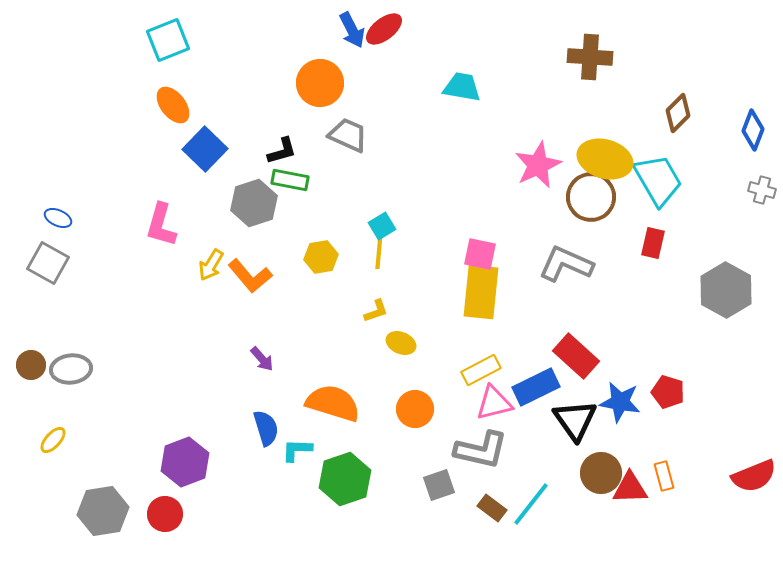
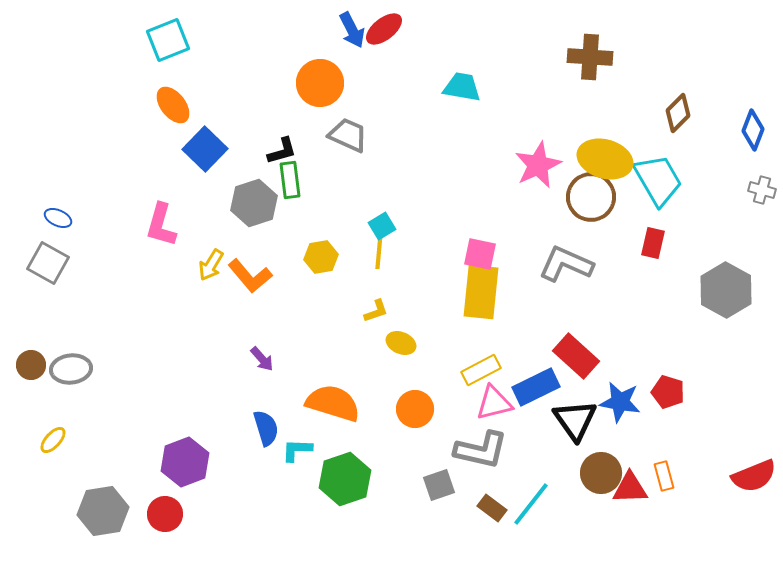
green rectangle at (290, 180): rotated 72 degrees clockwise
